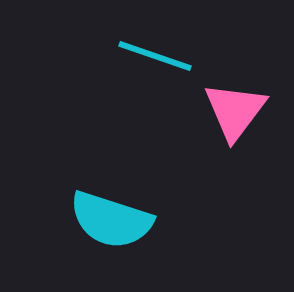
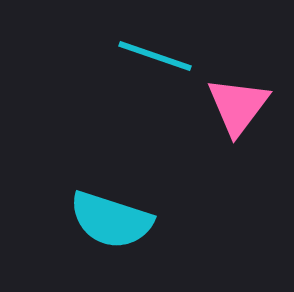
pink triangle: moved 3 px right, 5 px up
